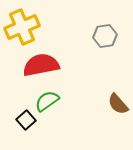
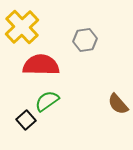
yellow cross: rotated 20 degrees counterclockwise
gray hexagon: moved 20 px left, 4 px down
red semicircle: rotated 12 degrees clockwise
